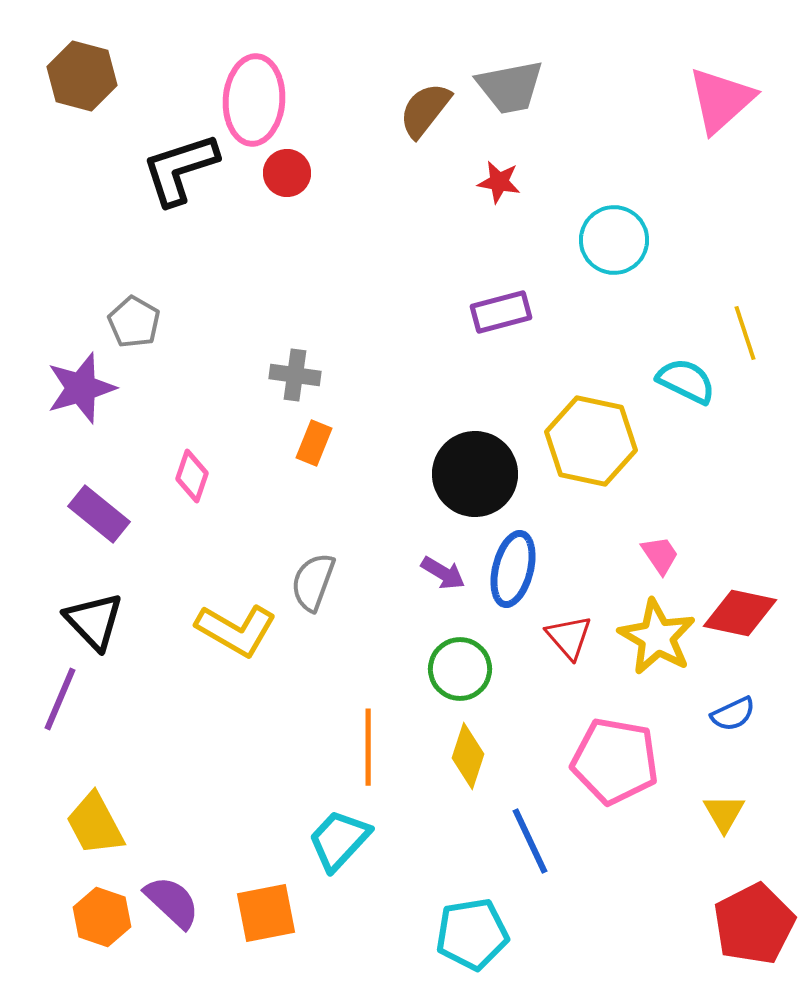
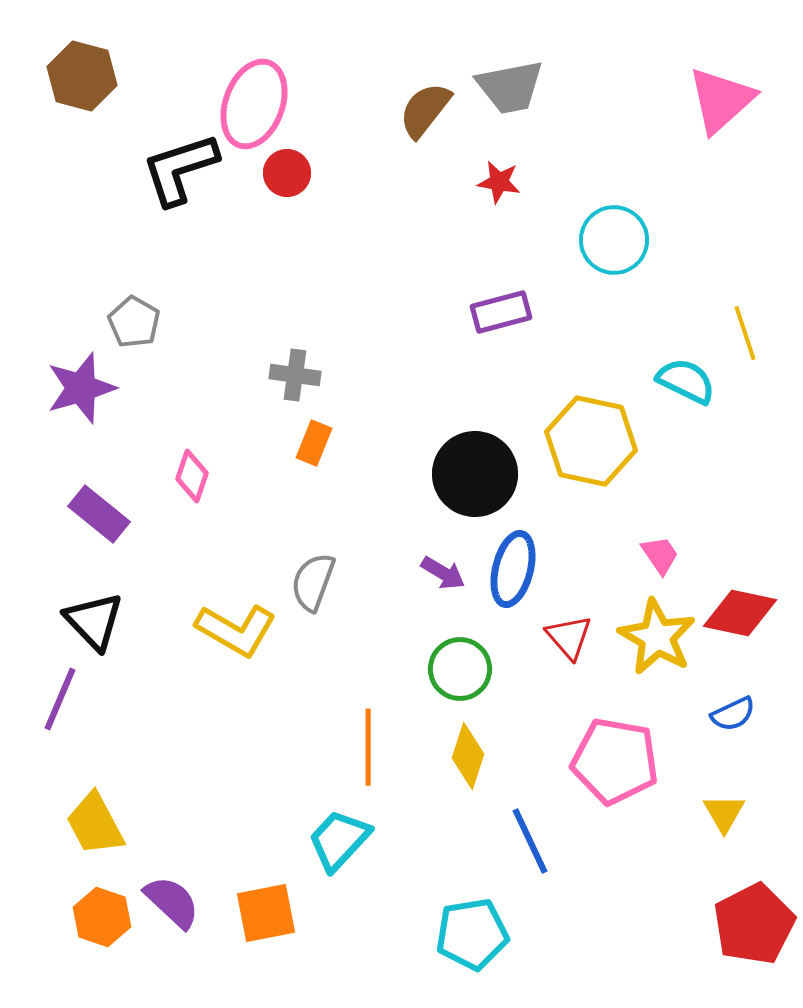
pink ellipse at (254, 100): moved 4 px down; rotated 16 degrees clockwise
